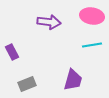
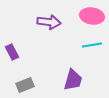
gray rectangle: moved 2 px left, 1 px down
